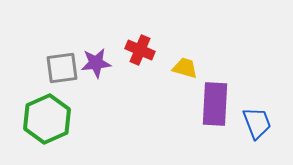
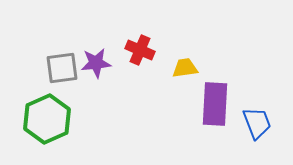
yellow trapezoid: rotated 24 degrees counterclockwise
